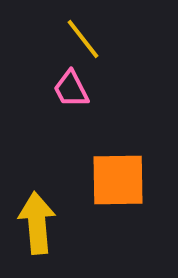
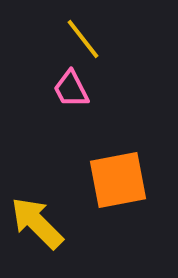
orange square: rotated 10 degrees counterclockwise
yellow arrow: rotated 40 degrees counterclockwise
